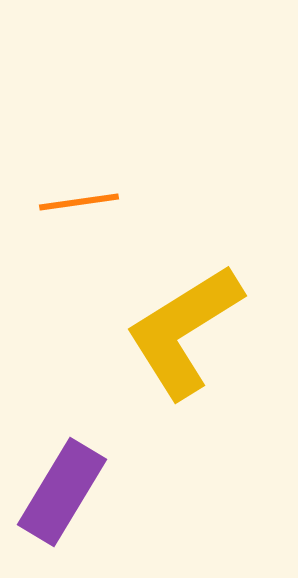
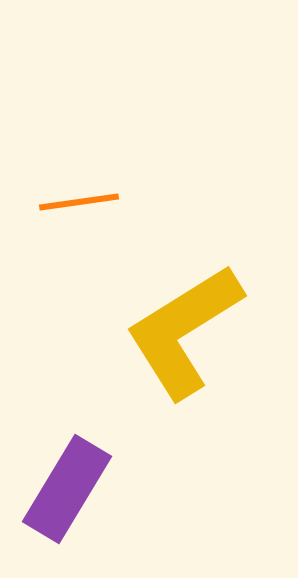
purple rectangle: moved 5 px right, 3 px up
